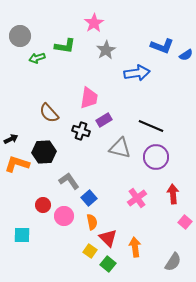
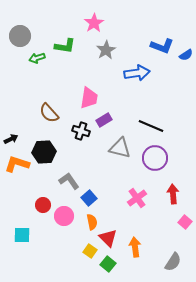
purple circle: moved 1 px left, 1 px down
